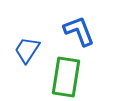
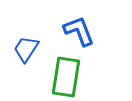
blue trapezoid: moved 1 px left, 1 px up
